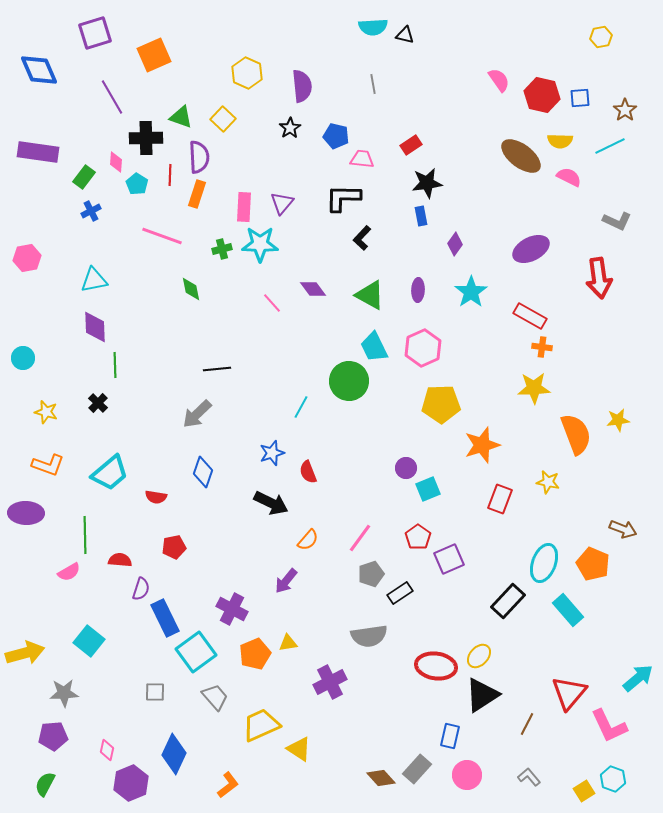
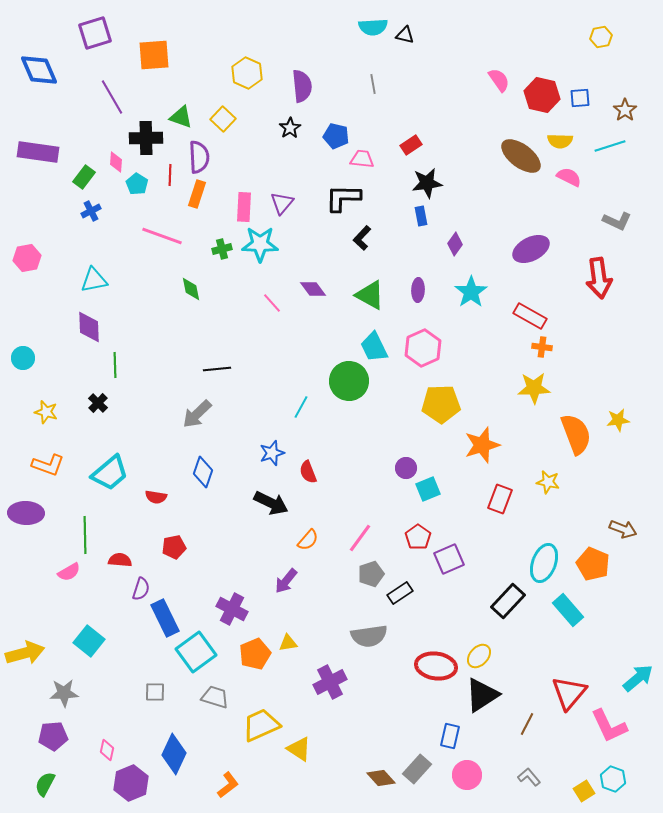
orange square at (154, 55): rotated 20 degrees clockwise
cyan line at (610, 146): rotated 8 degrees clockwise
purple diamond at (95, 327): moved 6 px left
gray trapezoid at (215, 697): rotated 32 degrees counterclockwise
